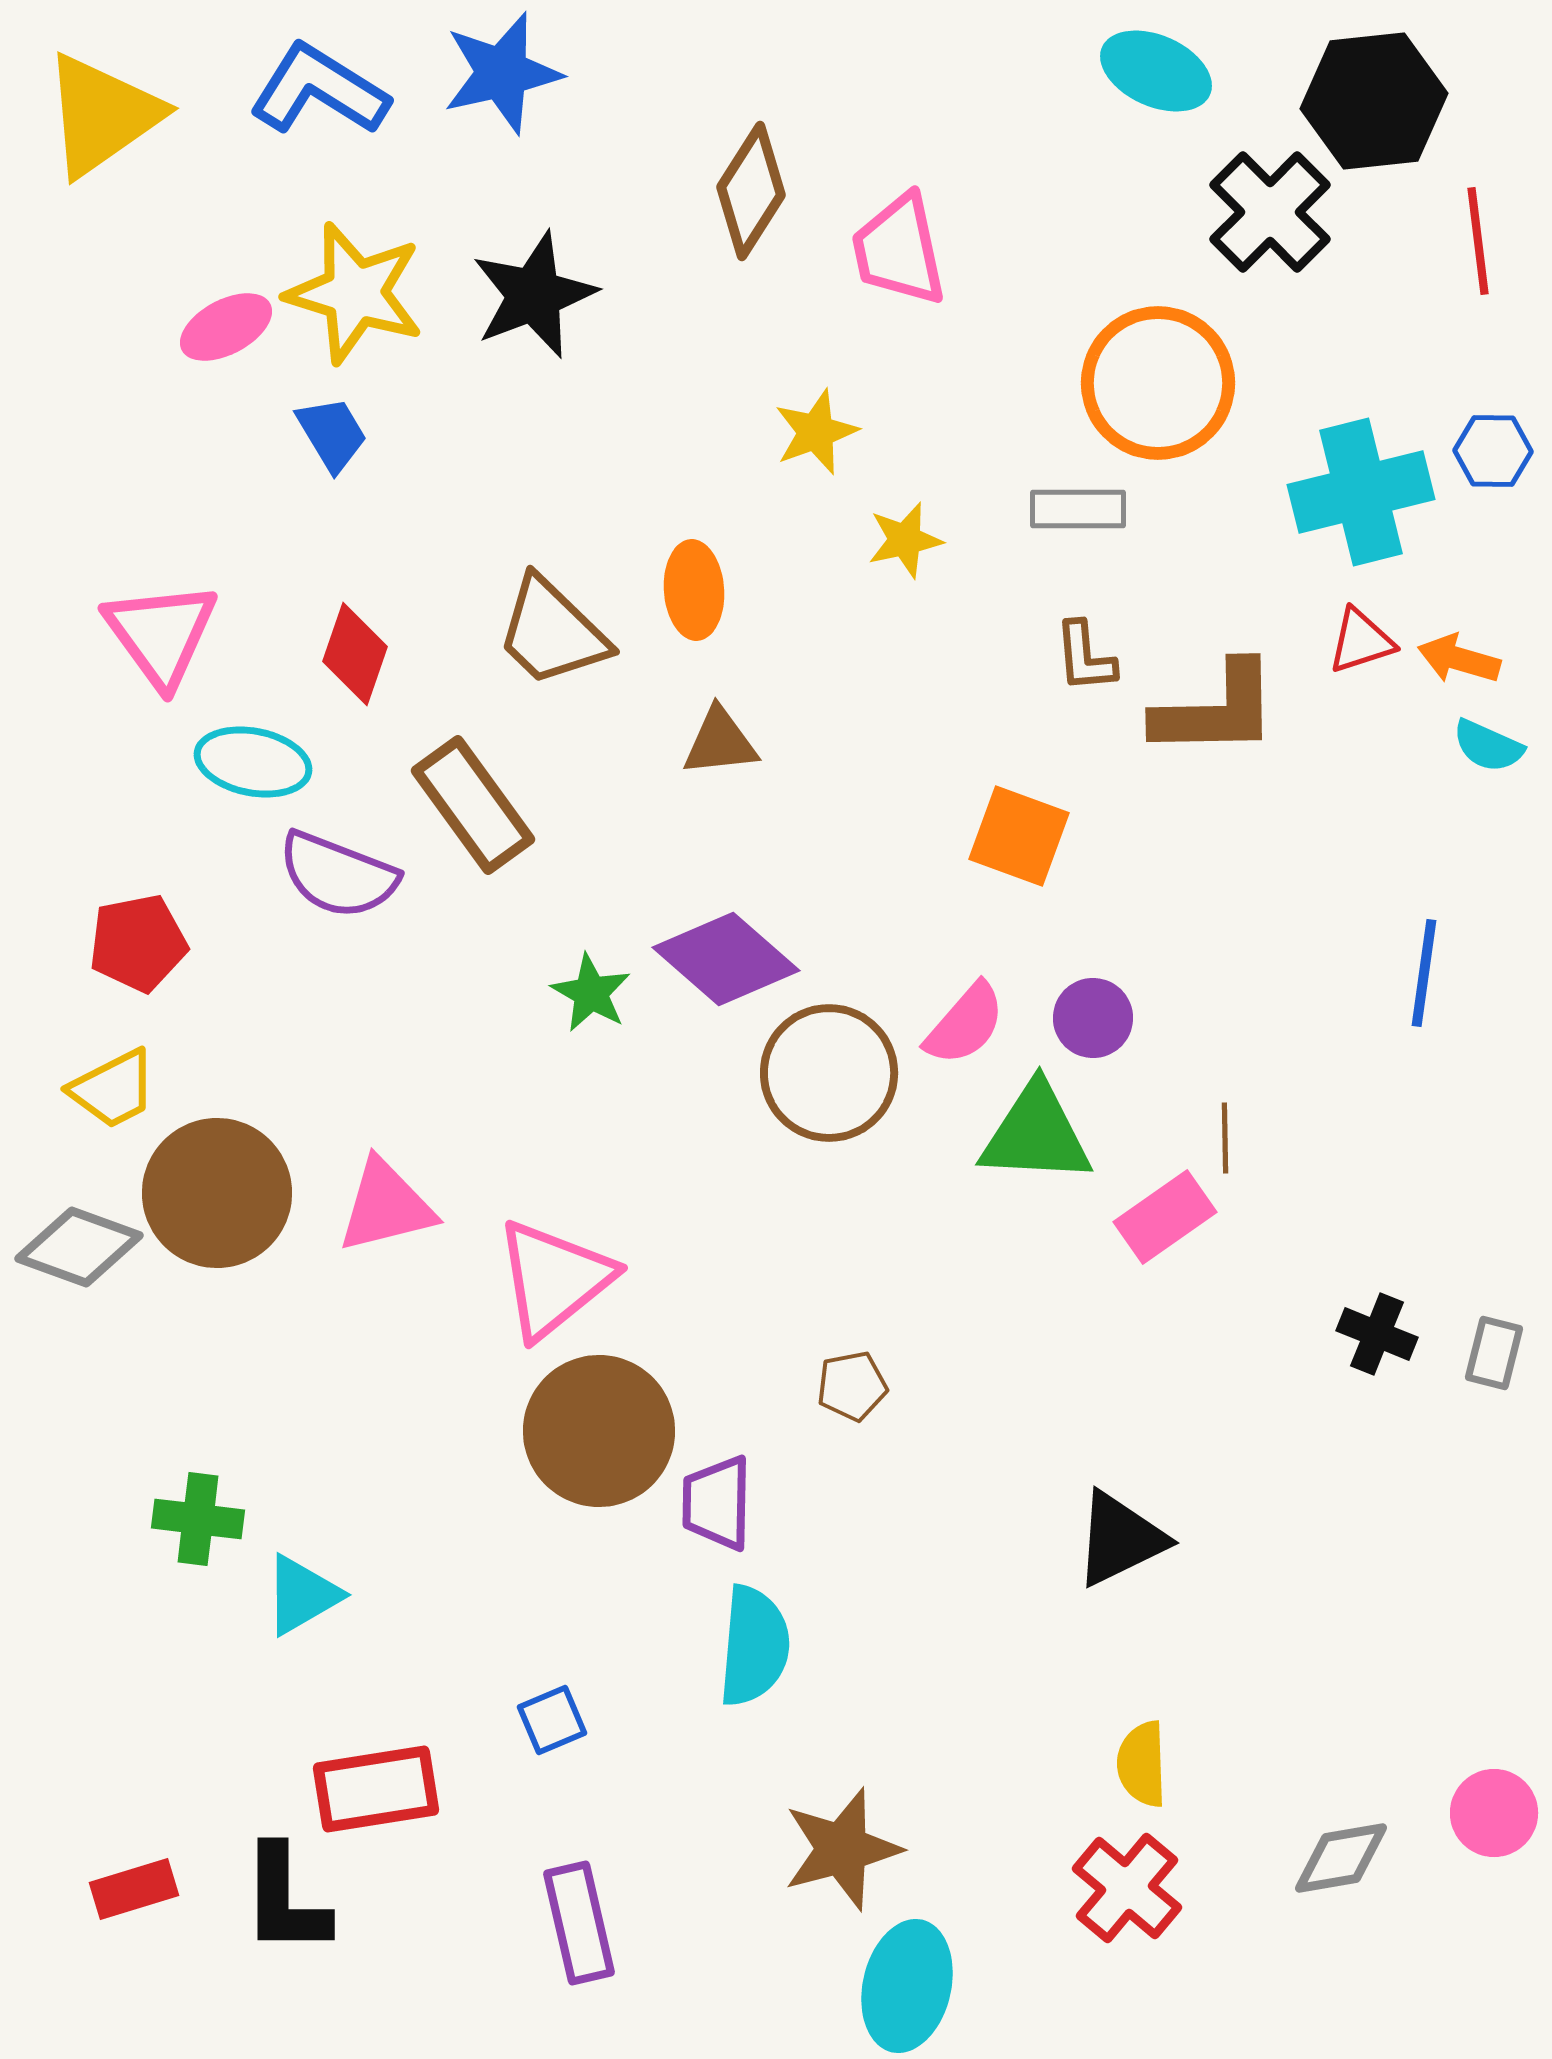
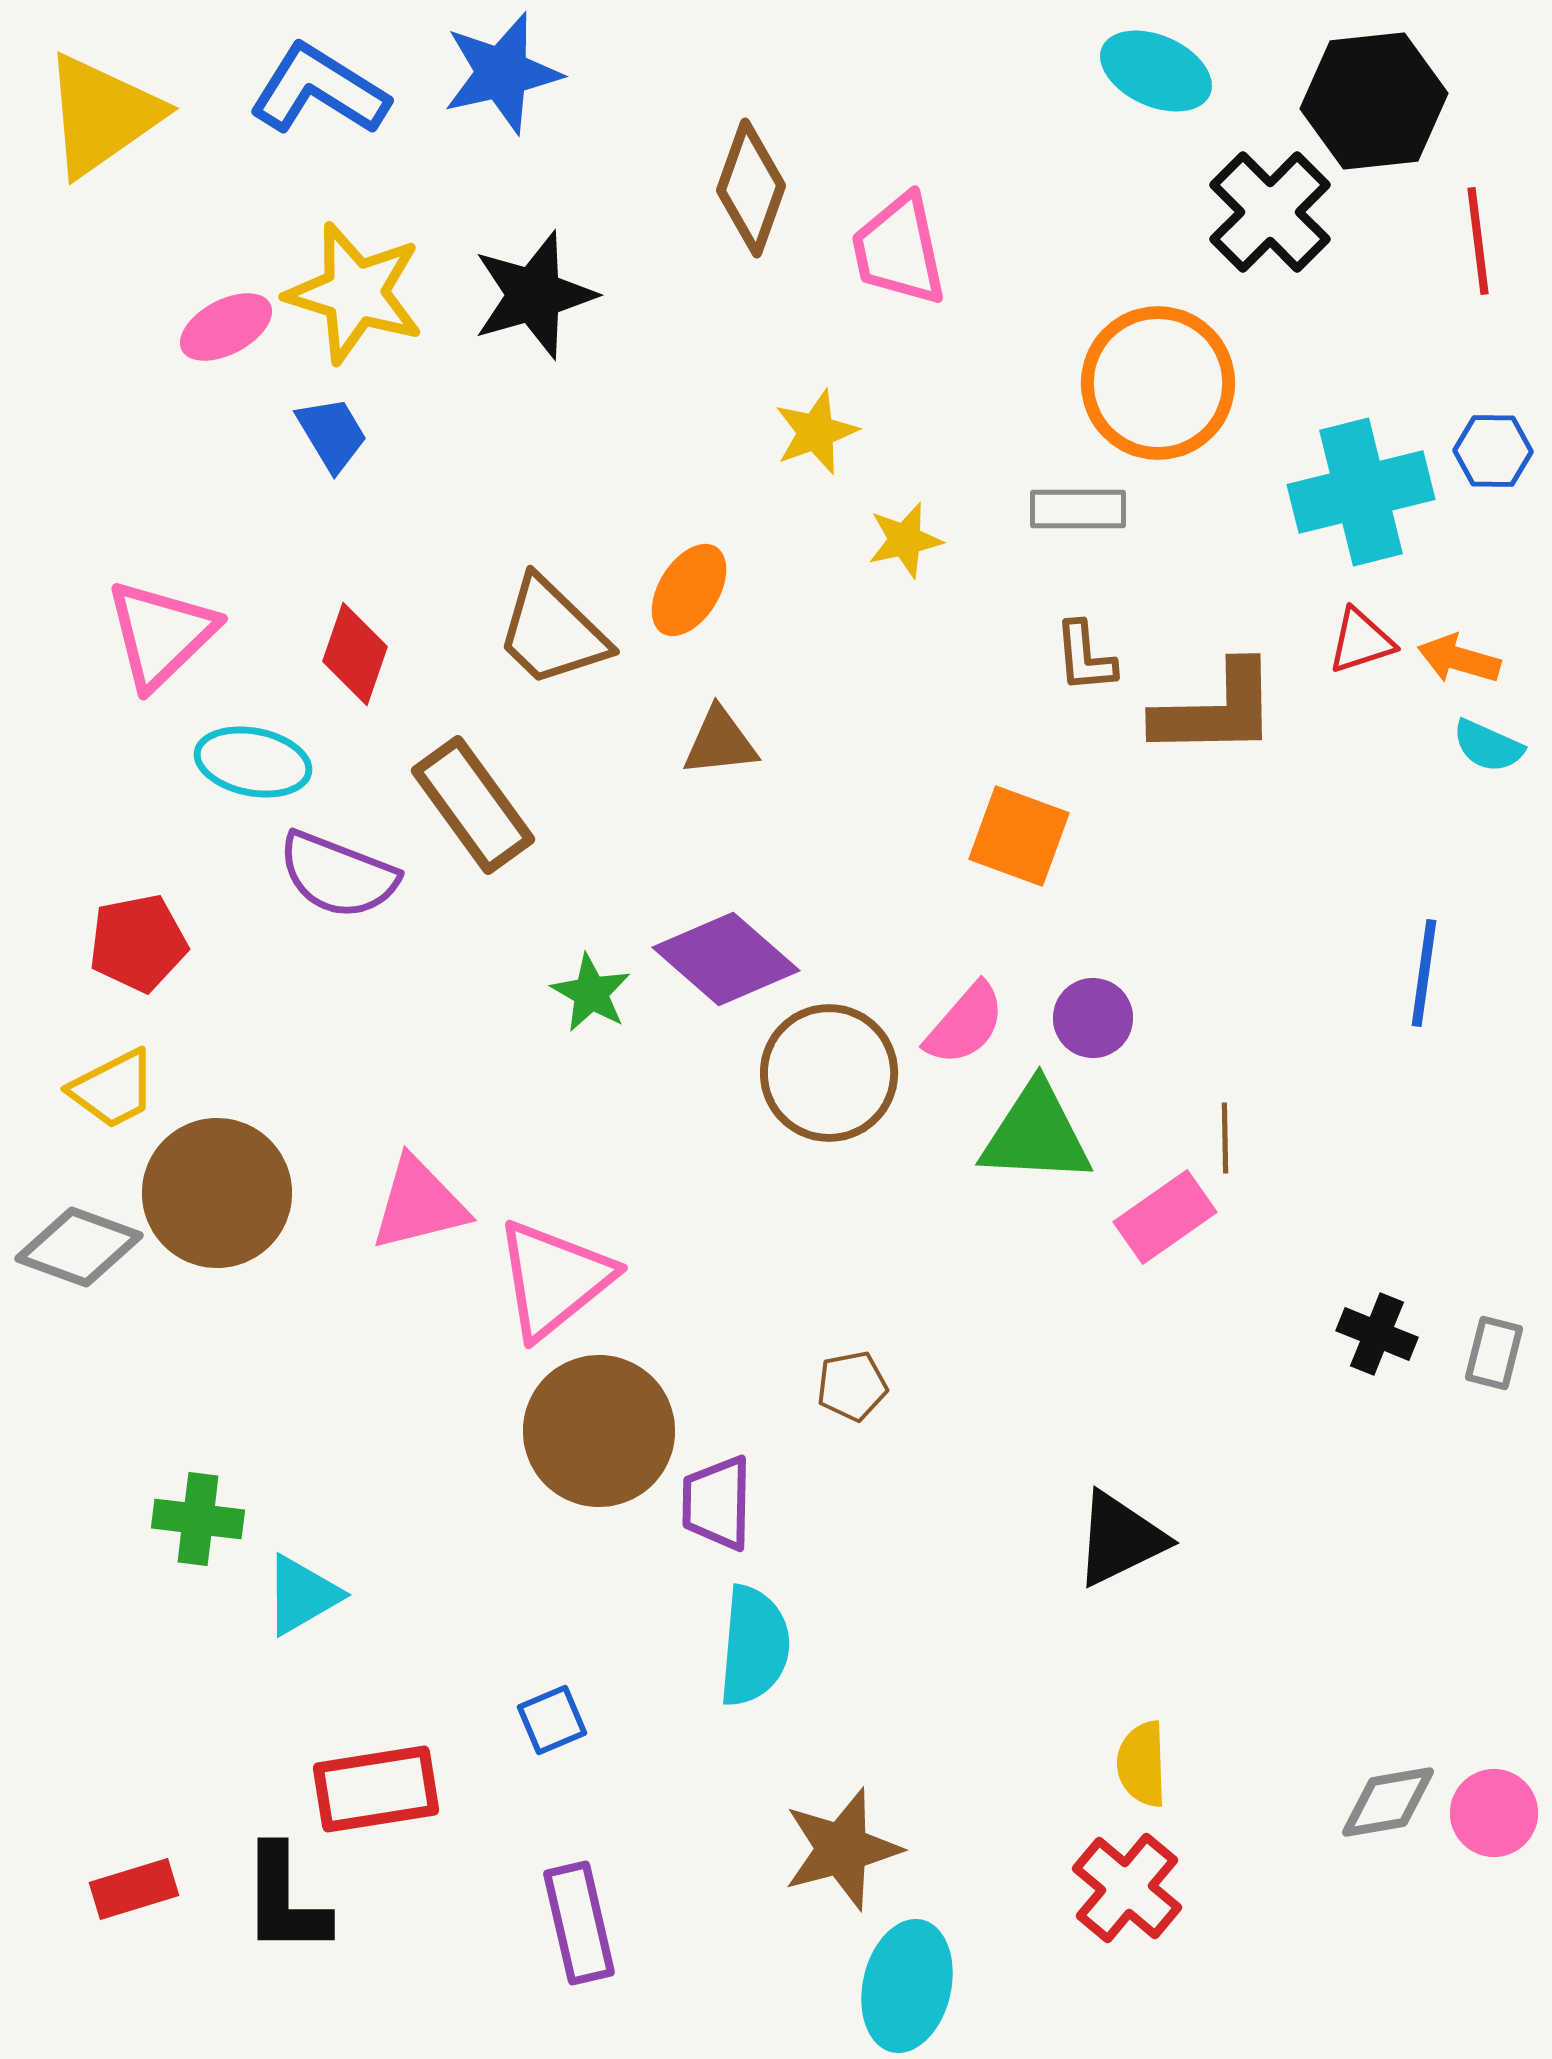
brown diamond at (751, 191): moved 3 px up; rotated 13 degrees counterclockwise
black star at (534, 295): rotated 5 degrees clockwise
orange ellipse at (694, 590): moved 5 px left; rotated 36 degrees clockwise
pink triangle at (161, 634): rotated 22 degrees clockwise
pink triangle at (386, 1206): moved 33 px right, 2 px up
gray diamond at (1341, 1858): moved 47 px right, 56 px up
